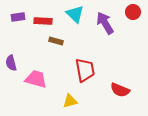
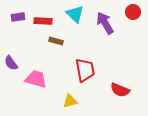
purple semicircle: rotated 21 degrees counterclockwise
